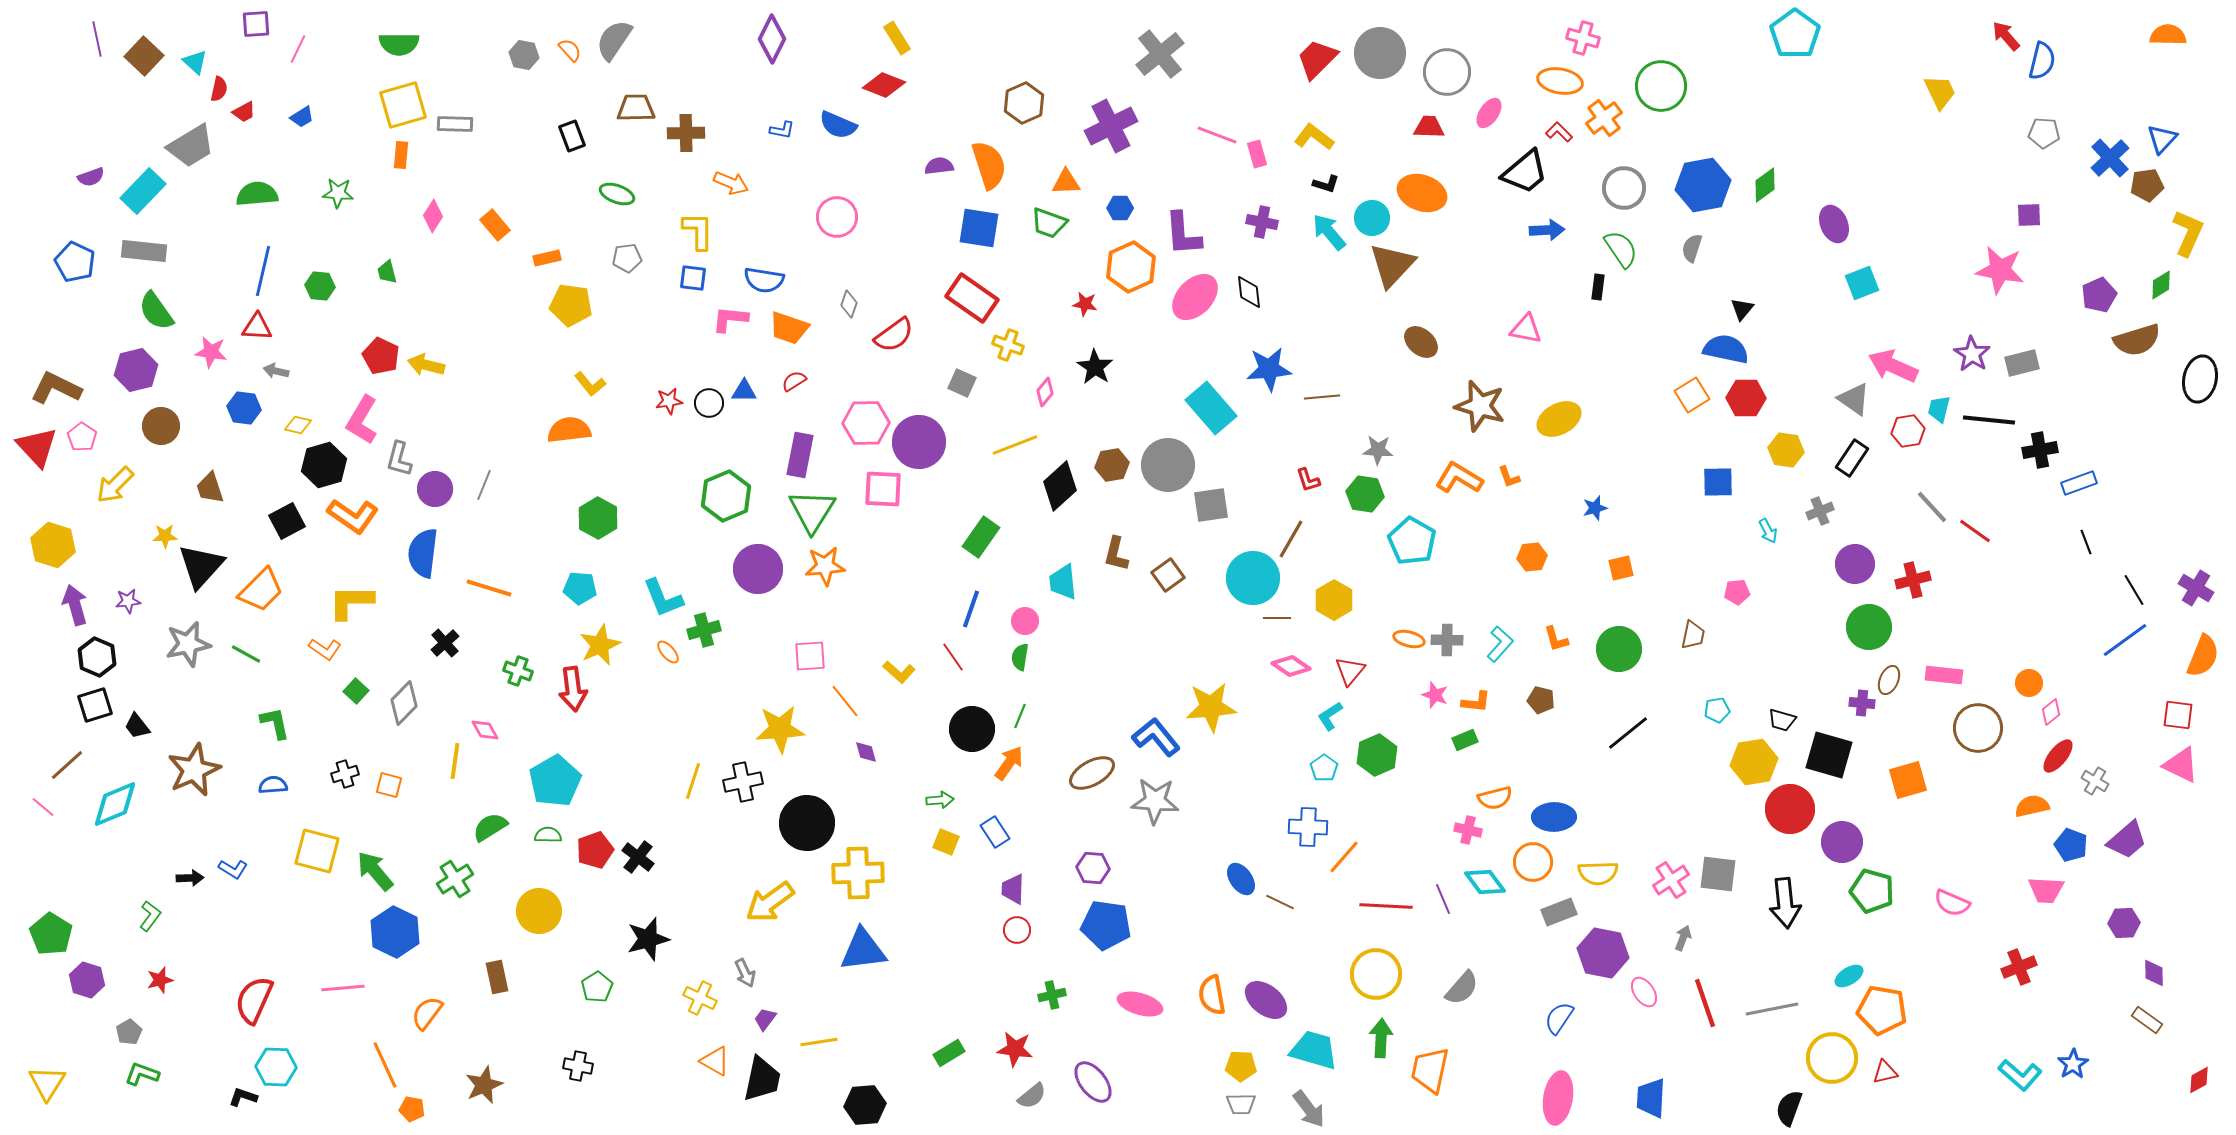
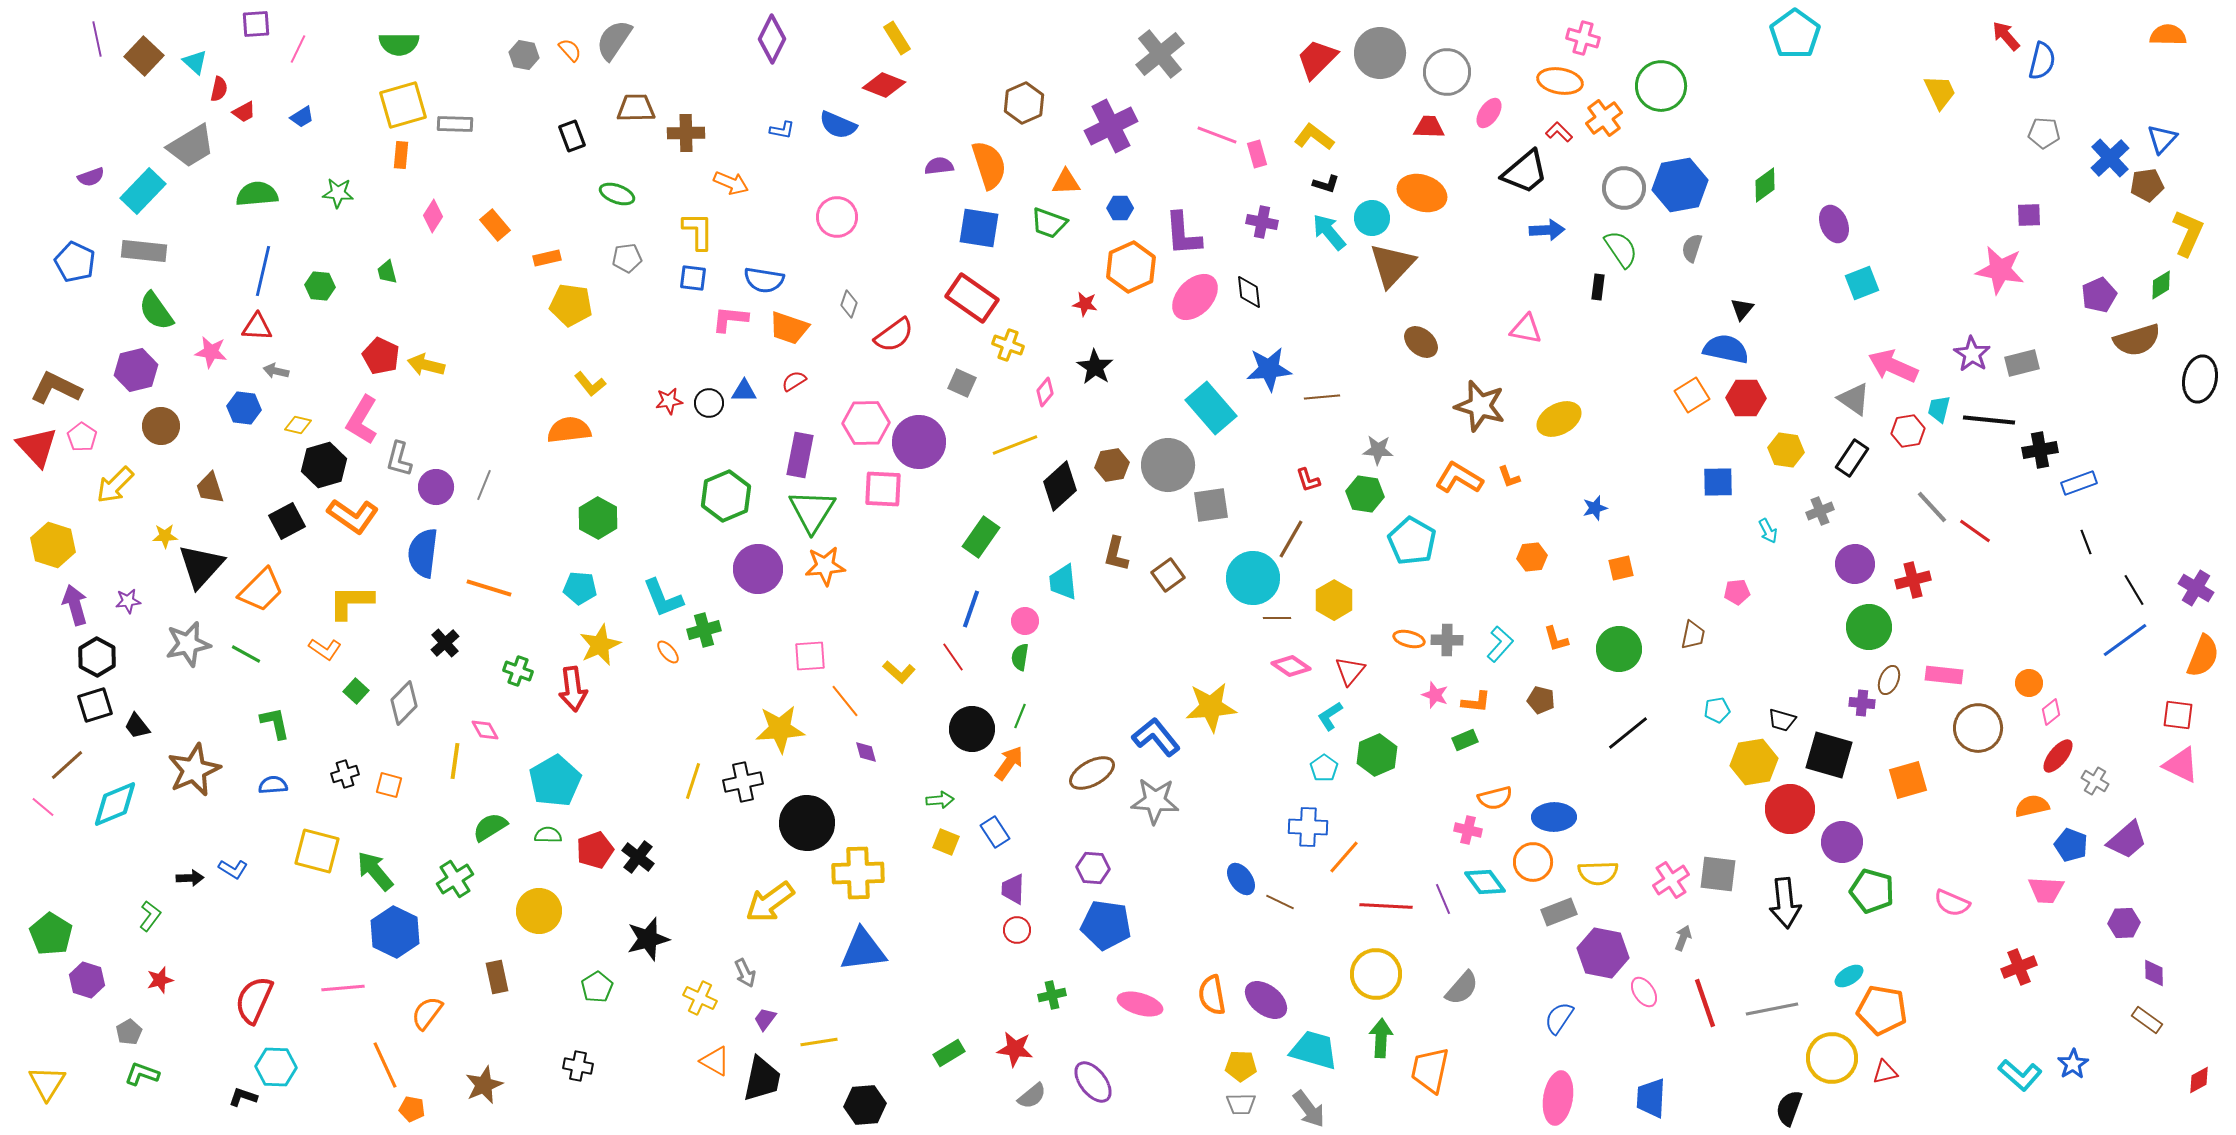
blue hexagon at (1703, 185): moved 23 px left
purple circle at (435, 489): moved 1 px right, 2 px up
black hexagon at (97, 657): rotated 6 degrees clockwise
